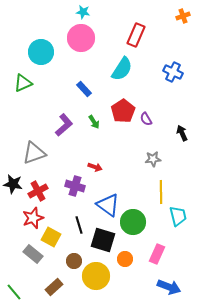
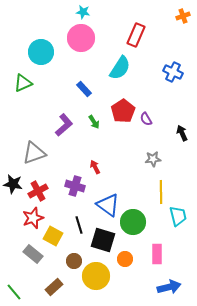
cyan semicircle: moved 2 px left, 1 px up
red arrow: rotated 136 degrees counterclockwise
yellow square: moved 2 px right, 1 px up
pink rectangle: rotated 24 degrees counterclockwise
blue arrow: rotated 35 degrees counterclockwise
